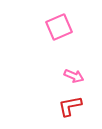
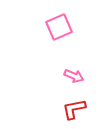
red L-shape: moved 4 px right, 3 px down
